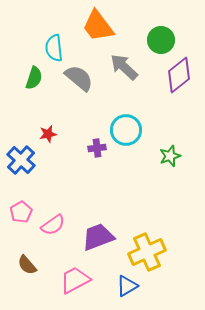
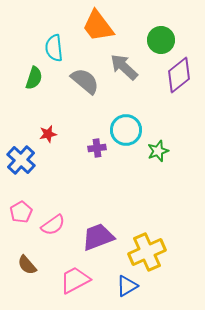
gray semicircle: moved 6 px right, 3 px down
green star: moved 12 px left, 5 px up
